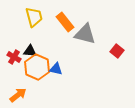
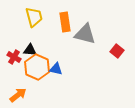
orange rectangle: rotated 30 degrees clockwise
black triangle: moved 1 px up
